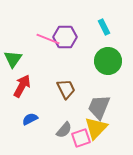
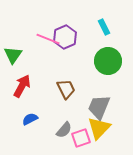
purple hexagon: rotated 25 degrees counterclockwise
green triangle: moved 4 px up
yellow triangle: moved 3 px right
